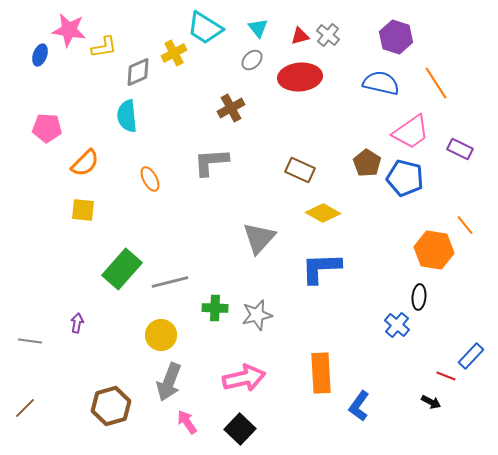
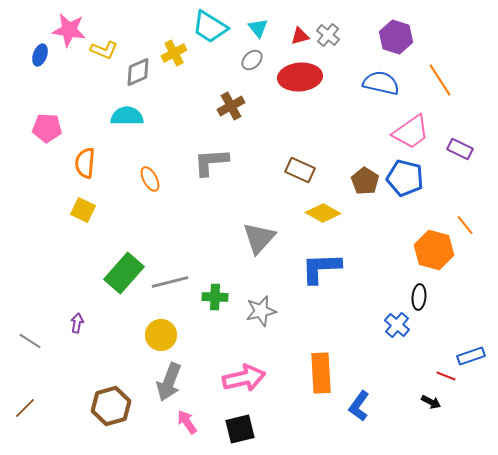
cyan trapezoid at (205, 28): moved 5 px right, 1 px up
yellow L-shape at (104, 47): moved 3 px down; rotated 32 degrees clockwise
orange line at (436, 83): moved 4 px right, 3 px up
brown cross at (231, 108): moved 2 px up
cyan semicircle at (127, 116): rotated 96 degrees clockwise
orange semicircle at (85, 163): rotated 140 degrees clockwise
brown pentagon at (367, 163): moved 2 px left, 18 px down
yellow square at (83, 210): rotated 20 degrees clockwise
orange hexagon at (434, 250): rotated 6 degrees clockwise
green rectangle at (122, 269): moved 2 px right, 4 px down
green cross at (215, 308): moved 11 px up
gray star at (257, 315): moved 4 px right, 4 px up
gray line at (30, 341): rotated 25 degrees clockwise
blue rectangle at (471, 356): rotated 28 degrees clockwise
black square at (240, 429): rotated 32 degrees clockwise
